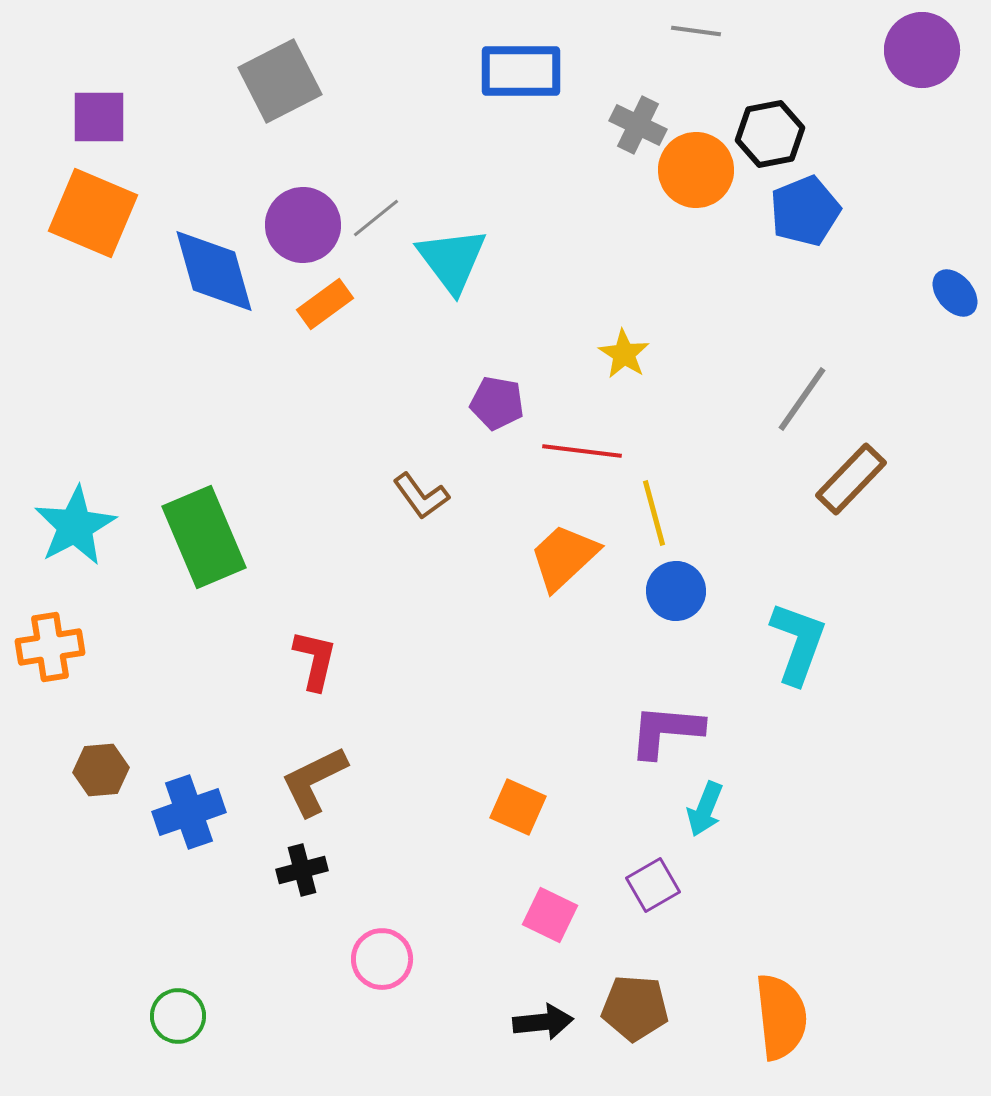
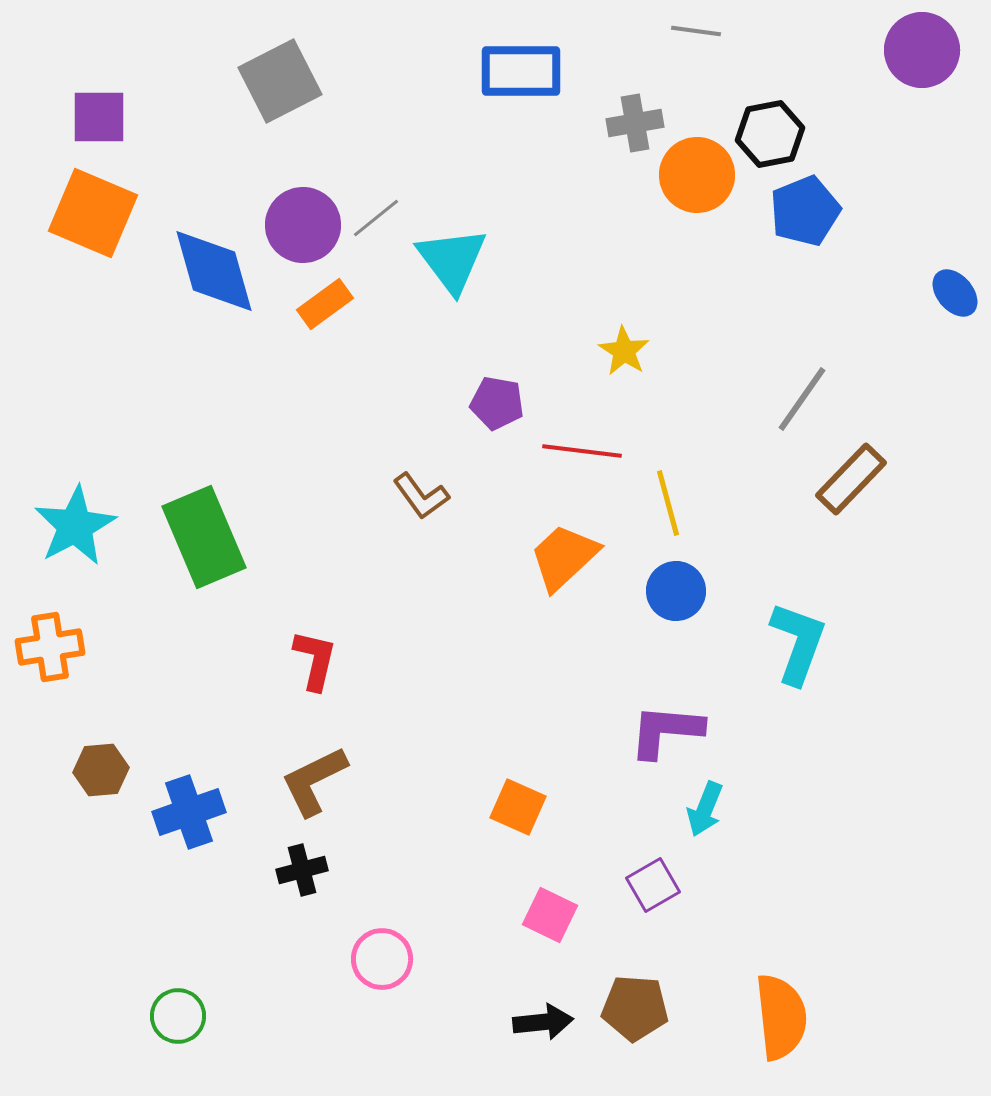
gray cross at (638, 125): moved 3 px left, 2 px up; rotated 36 degrees counterclockwise
orange circle at (696, 170): moved 1 px right, 5 px down
yellow star at (624, 354): moved 3 px up
yellow line at (654, 513): moved 14 px right, 10 px up
